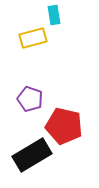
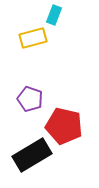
cyan rectangle: rotated 30 degrees clockwise
